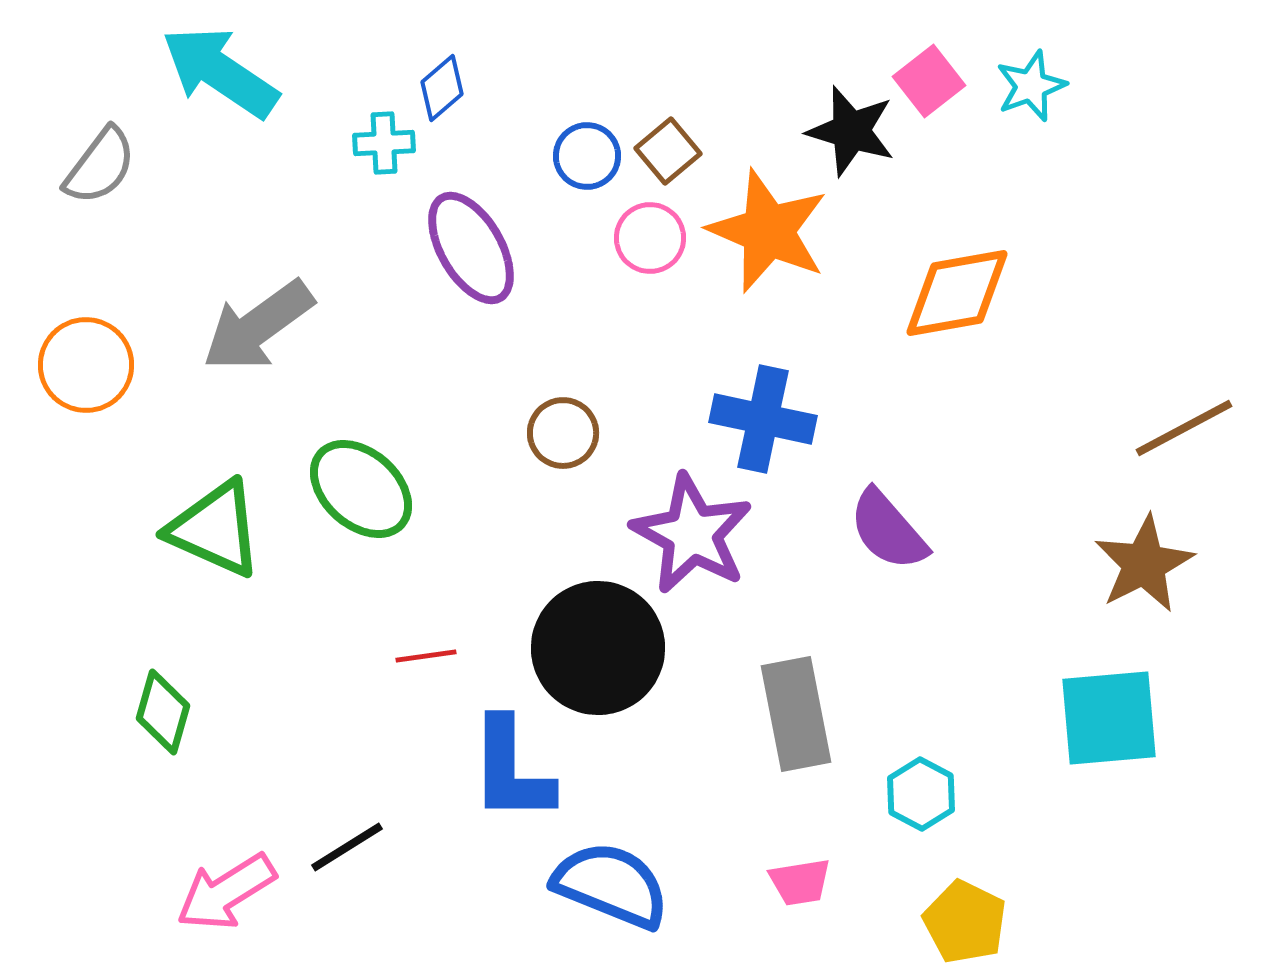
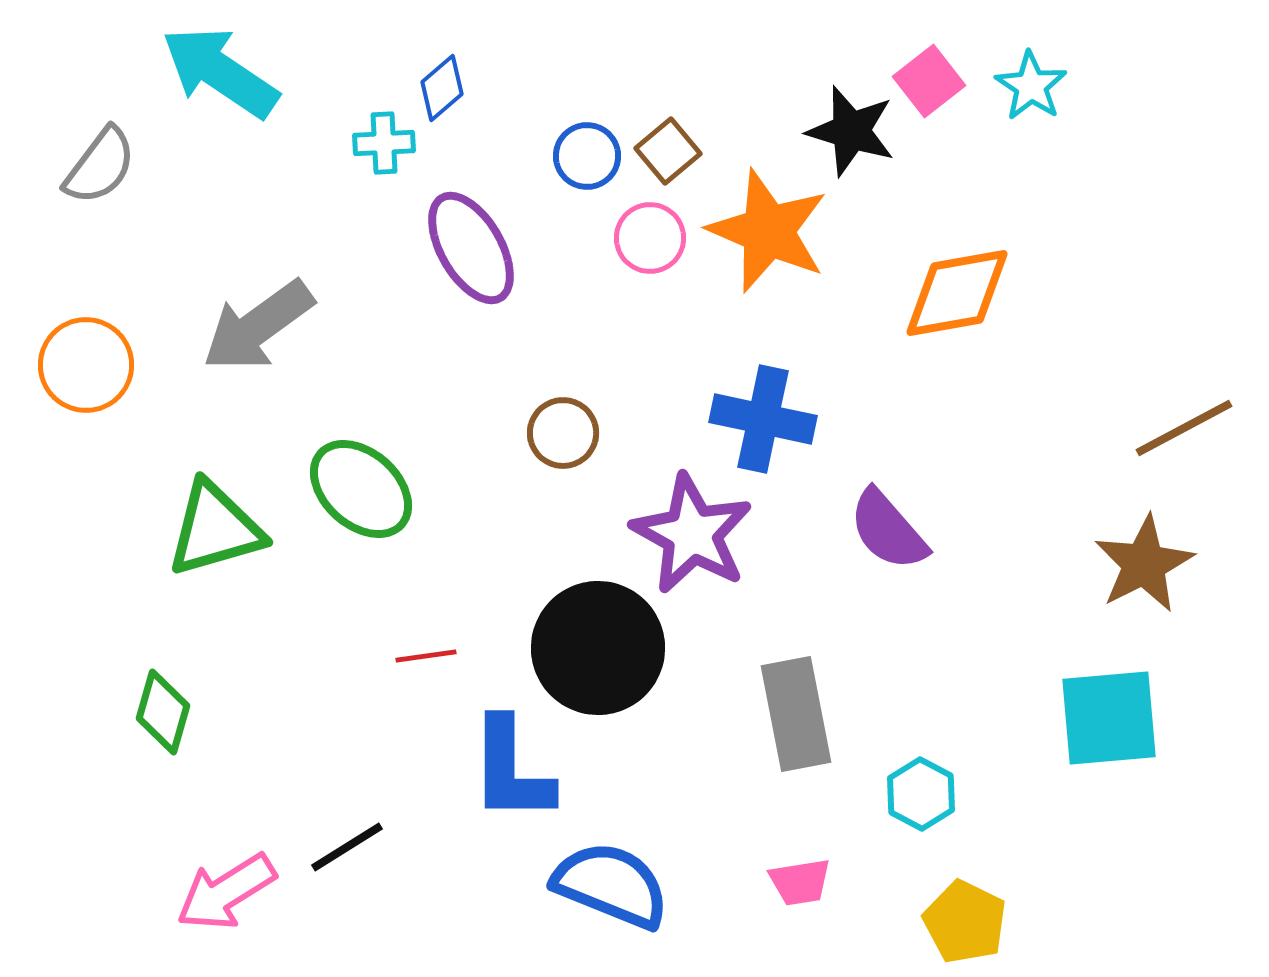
cyan star: rotated 18 degrees counterclockwise
green triangle: rotated 40 degrees counterclockwise
